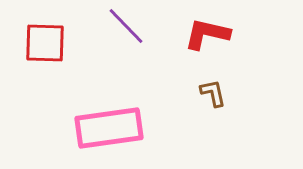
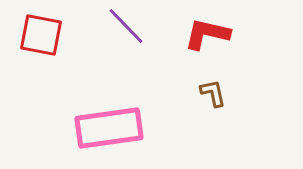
red square: moved 4 px left, 8 px up; rotated 9 degrees clockwise
